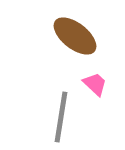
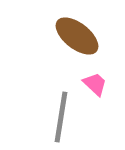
brown ellipse: moved 2 px right
